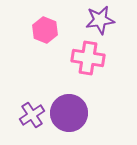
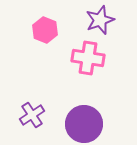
purple star: rotated 12 degrees counterclockwise
purple circle: moved 15 px right, 11 px down
